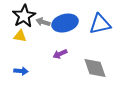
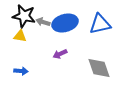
black star: rotated 30 degrees counterclockwise
gray diamond: moved 4 px right
